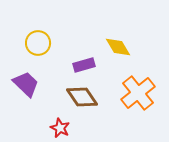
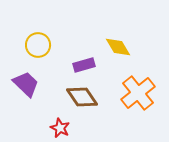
yellow circle: moved 2 px down
